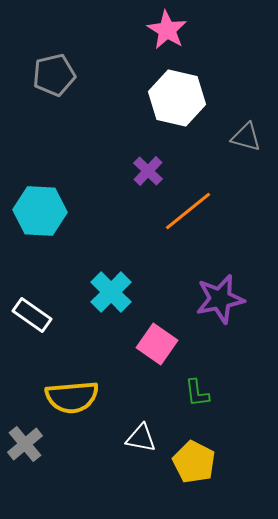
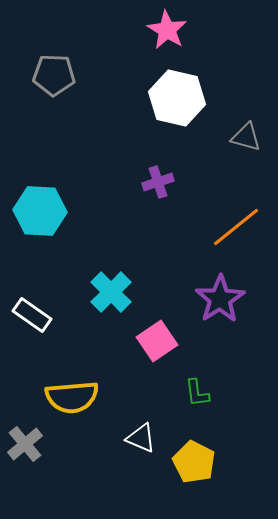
gray pentagon: rotated 15 degrees clockwise
purple cross: moved 10 px right, 11 px down; rotated 28 degrees clockwise
orange line: moved 48 px right, 16 px down
purple star: rotated 21 degrees counterclockwise
pink square: moved 3 px up; rotated 21 degrees clockwise
white triangle: rotated 12 degrees clockwise
